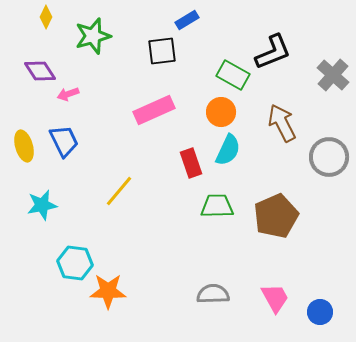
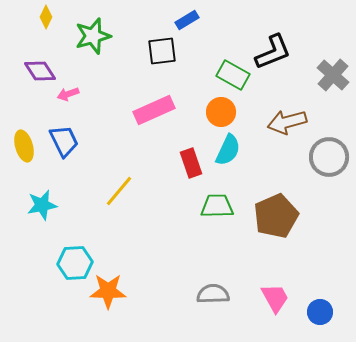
brown arrow: moved 5 px right, 1 px up; rotated 78 degrees counterclockwise
cyan hexagon: rotated 12 degrees counterclockwise
